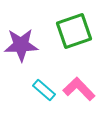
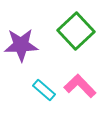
green square: moved 2 px right; rotated 24 degrees counterclockwise
pink L-shape: moved 1 px right, 3 px up
